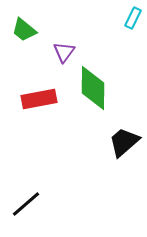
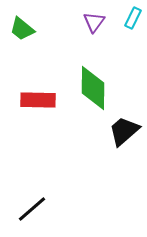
green trapezoid: moved 2 px left, 1 px up
purple triangle: moved 30 px right, 30 px up
red rectangle: moved 1 px left, 1 px down; rotated 12 degrees clockwise
black trapezoid: moved 11 px up
black line: moved 6 px right, 5 px down
